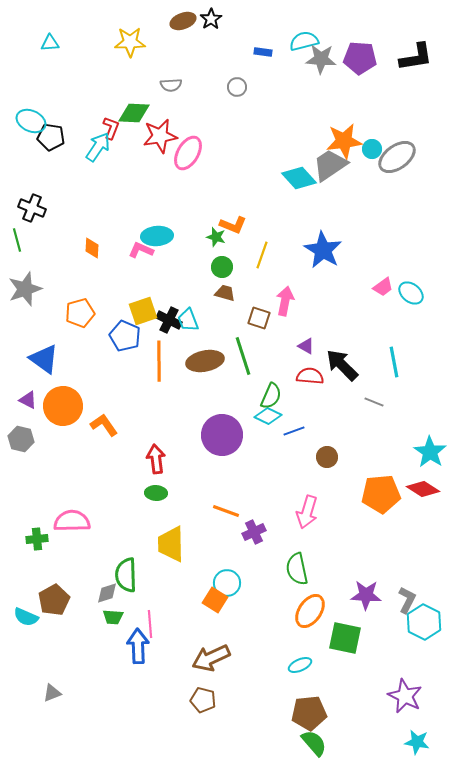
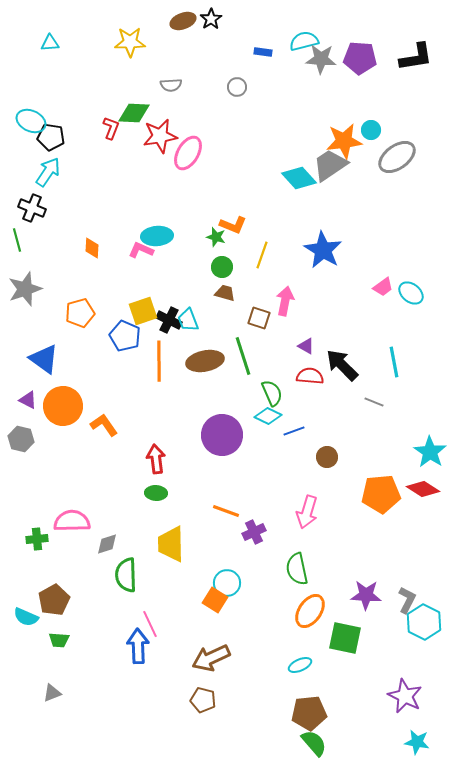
cyan arrow at (98, 147): moved 50 px left, 25 px down
cyan circle at (372, 149): moved 1 px left, 19 px up
green semicircle at (271, 396): moved 1 px right, 3 px up; rotated 48 degrees counterclockwise
gray diamond at (107, 593): moved 49 px up
green trapezoid at (113, 617): moved 54 px left, 23 px down
pink line at (150, 624): rotated 20 degrees counterclockwise
